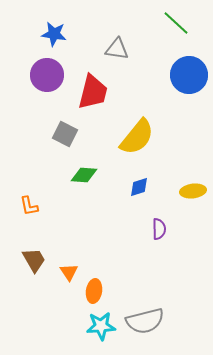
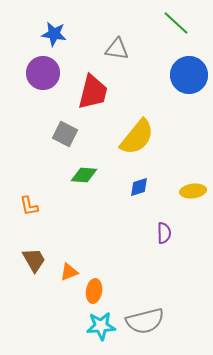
purple circle: moved 4 px left, 2 px up
purple semicircle: moved 5 px right, 4 px down
orange triangle: rotated 42 degrees clockwise
